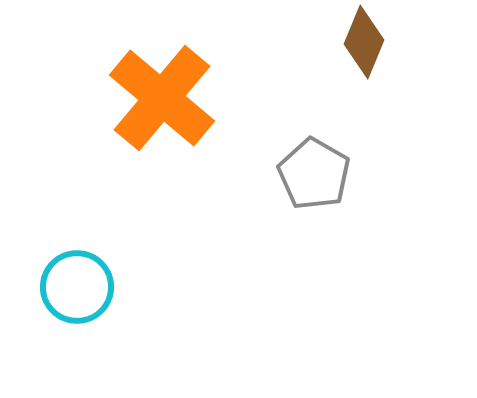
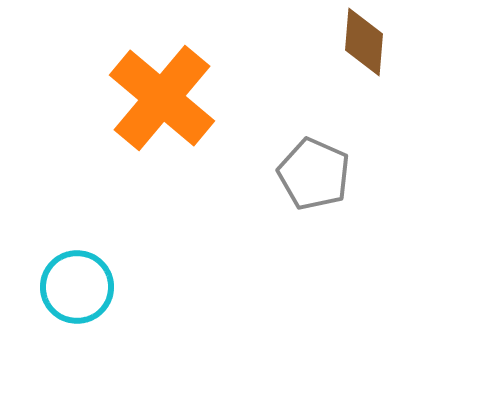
brown diamond: rotated 18 degrees counterclockwise
gray pentagon: rotated 6 degrees counterclockwise
